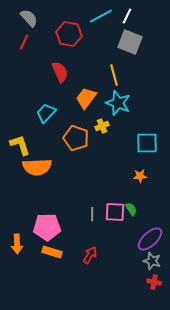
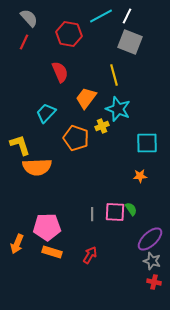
cyan star: moved 6 px down
orange arrow: rotated 24 degrees clockwise
